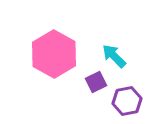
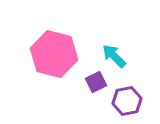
pink hexagon: rotated 15 degrees counterclockwise
